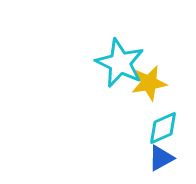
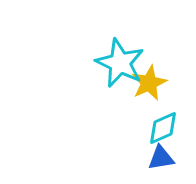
yellow star: rotated 15 degrees counterclockwise
blue triangle: rotated 20 degrees clockwise
